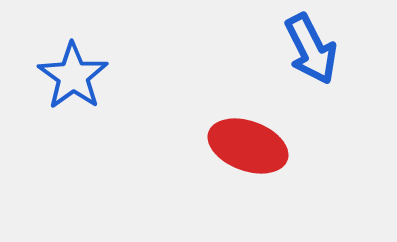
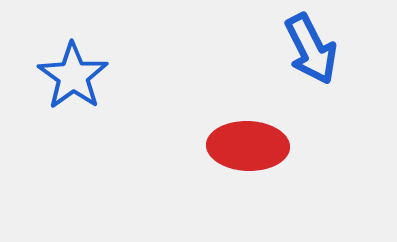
red ellipse: rotated 18 degrees counterclockwise
